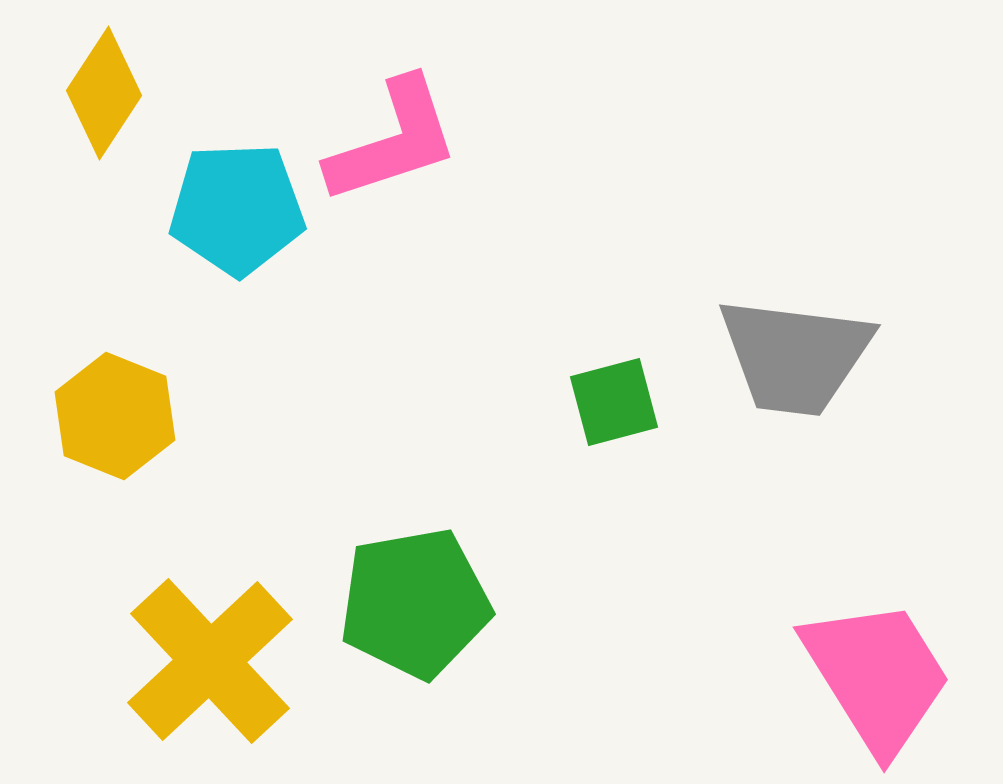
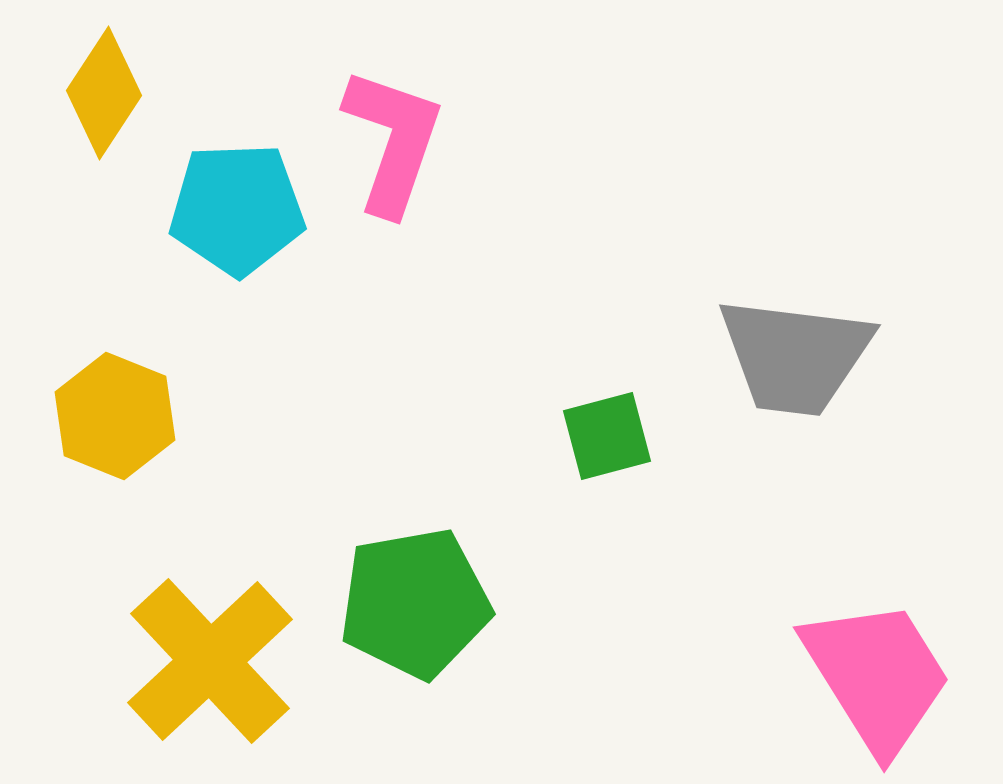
pink L-shape: rotated 53 degrees counterclockwise
green square: moved 7 px left, 34 px down
